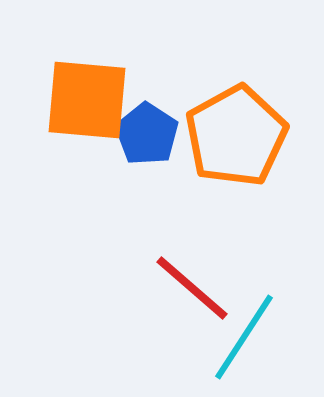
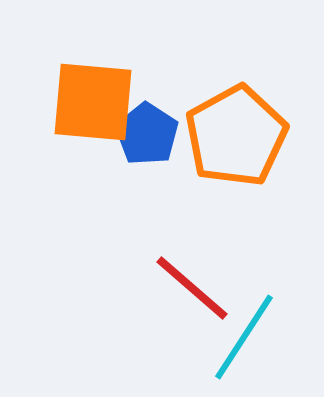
orange square: moved 6 px right, 2 px down
